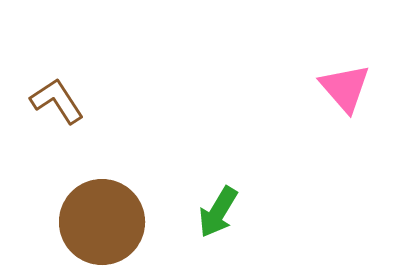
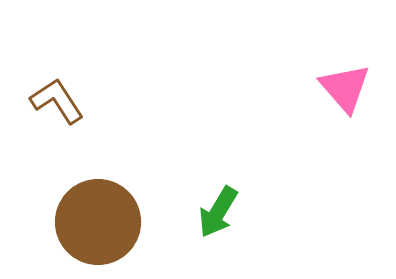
brown circle: moved 4 px left
